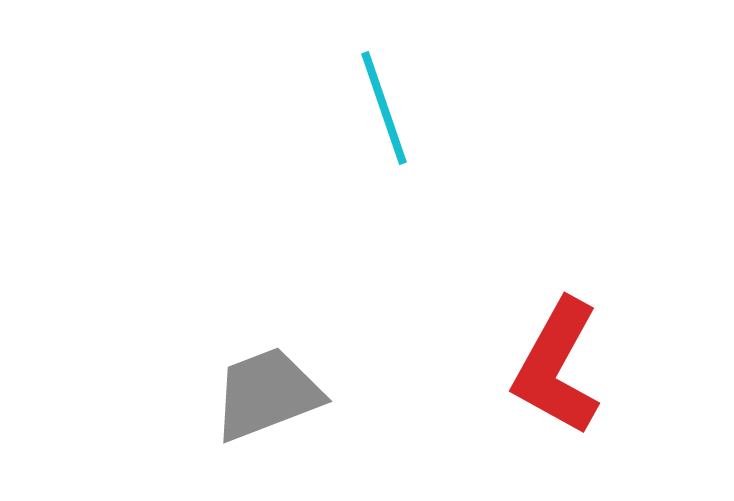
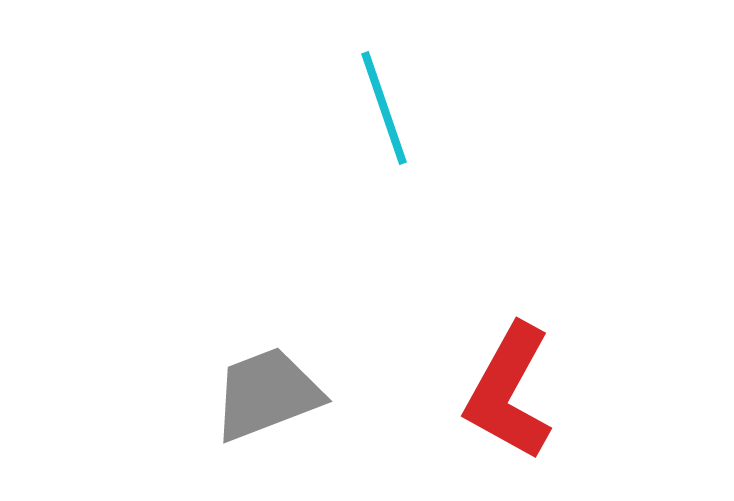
red L-shape: moved 48 px left, 25 px down
